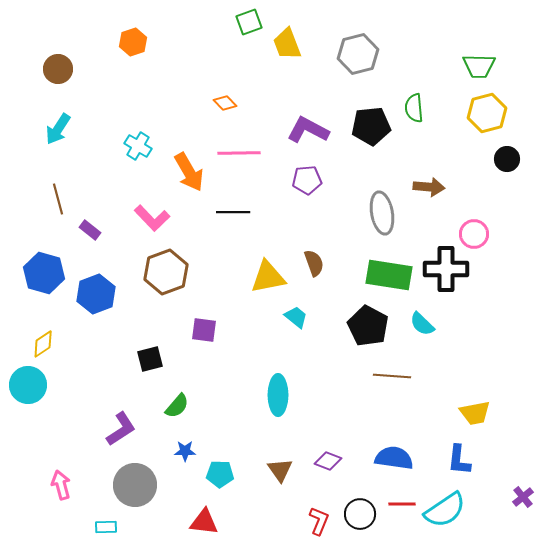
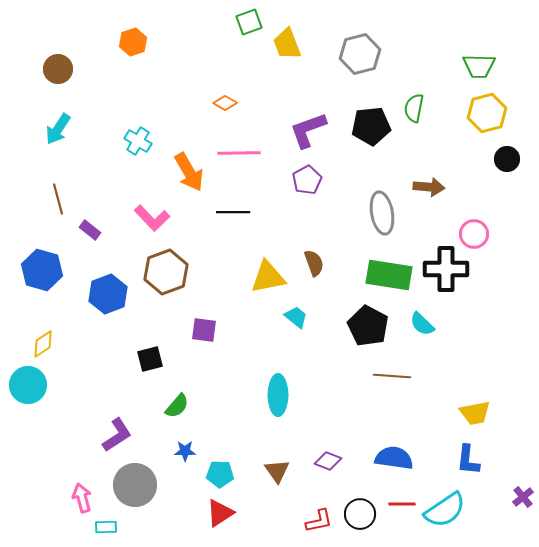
gray hexagon at (358, 54): moved 2 px right
orange diamond at (225, 103): rotated 15 degrees counterclockwise
green semicircle at (414, 108): rotated 16 degrees clockwise
purple L-shape at (308, 130): rotated 48 degrees counterclockwise
cyan cross at (138, 146): moved 5 px up
purple pentagon at (307, 180): rotated 24 degrees counterclockwise
blue hexagon at (44, 273): moved 2 px left, 3 px up
blue hexagon at (96, 294): moved 12 px right
purple L-shape at (121, 429): moved 4 px left, 6 px down
blue L-shape at (459, 460): moved 9 px right
brown triangle at (280, 470): moved 3 px left, 1 px down
pink arrow at (61, 485): moved 21 px right, 13 px down
red L-shape at (319, 521): rotated 56 degrees clockwise
red triangle at (204, 522): moved 16 px right, 9 px up; rotated 40 degrees counterclockwise
